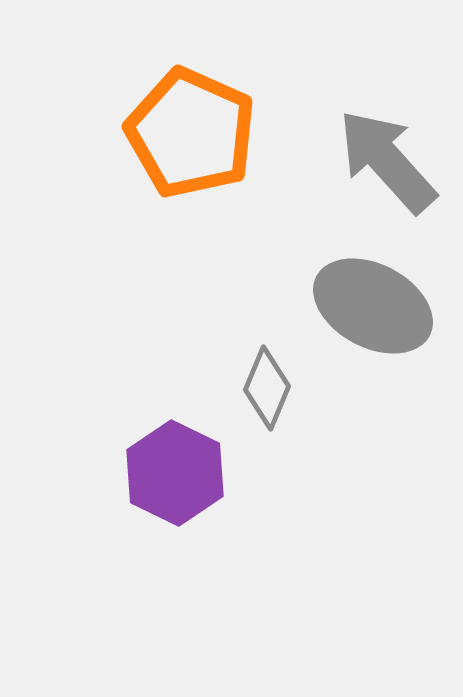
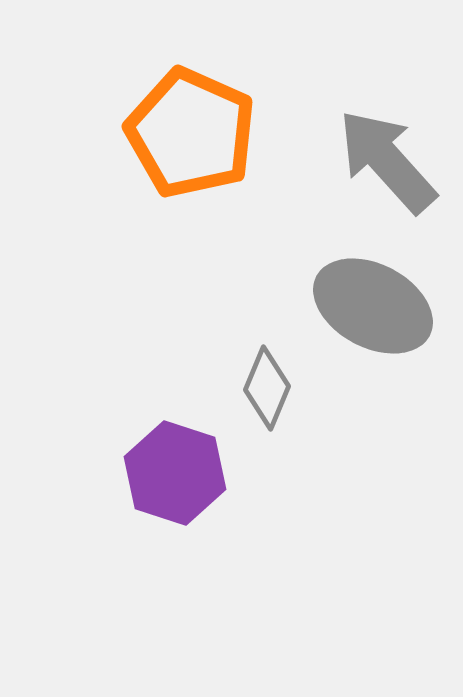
purple hexagon: rotated 8 degrees counterclockwise
